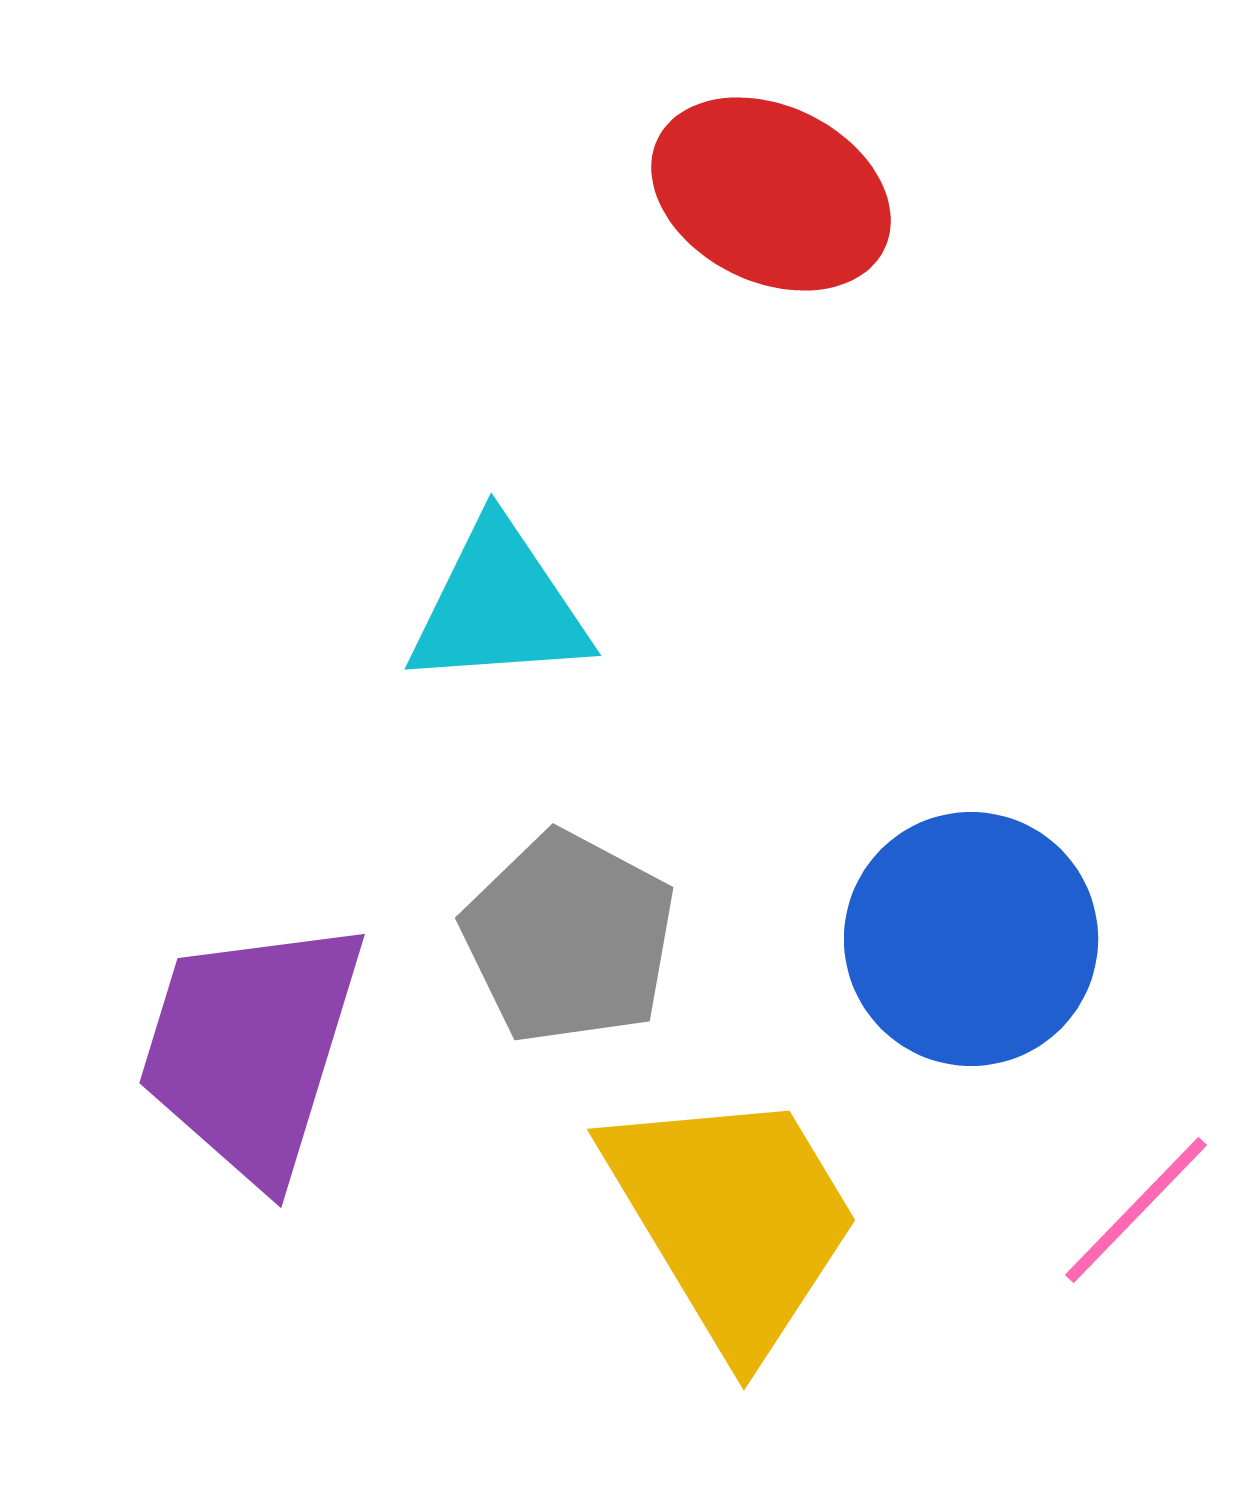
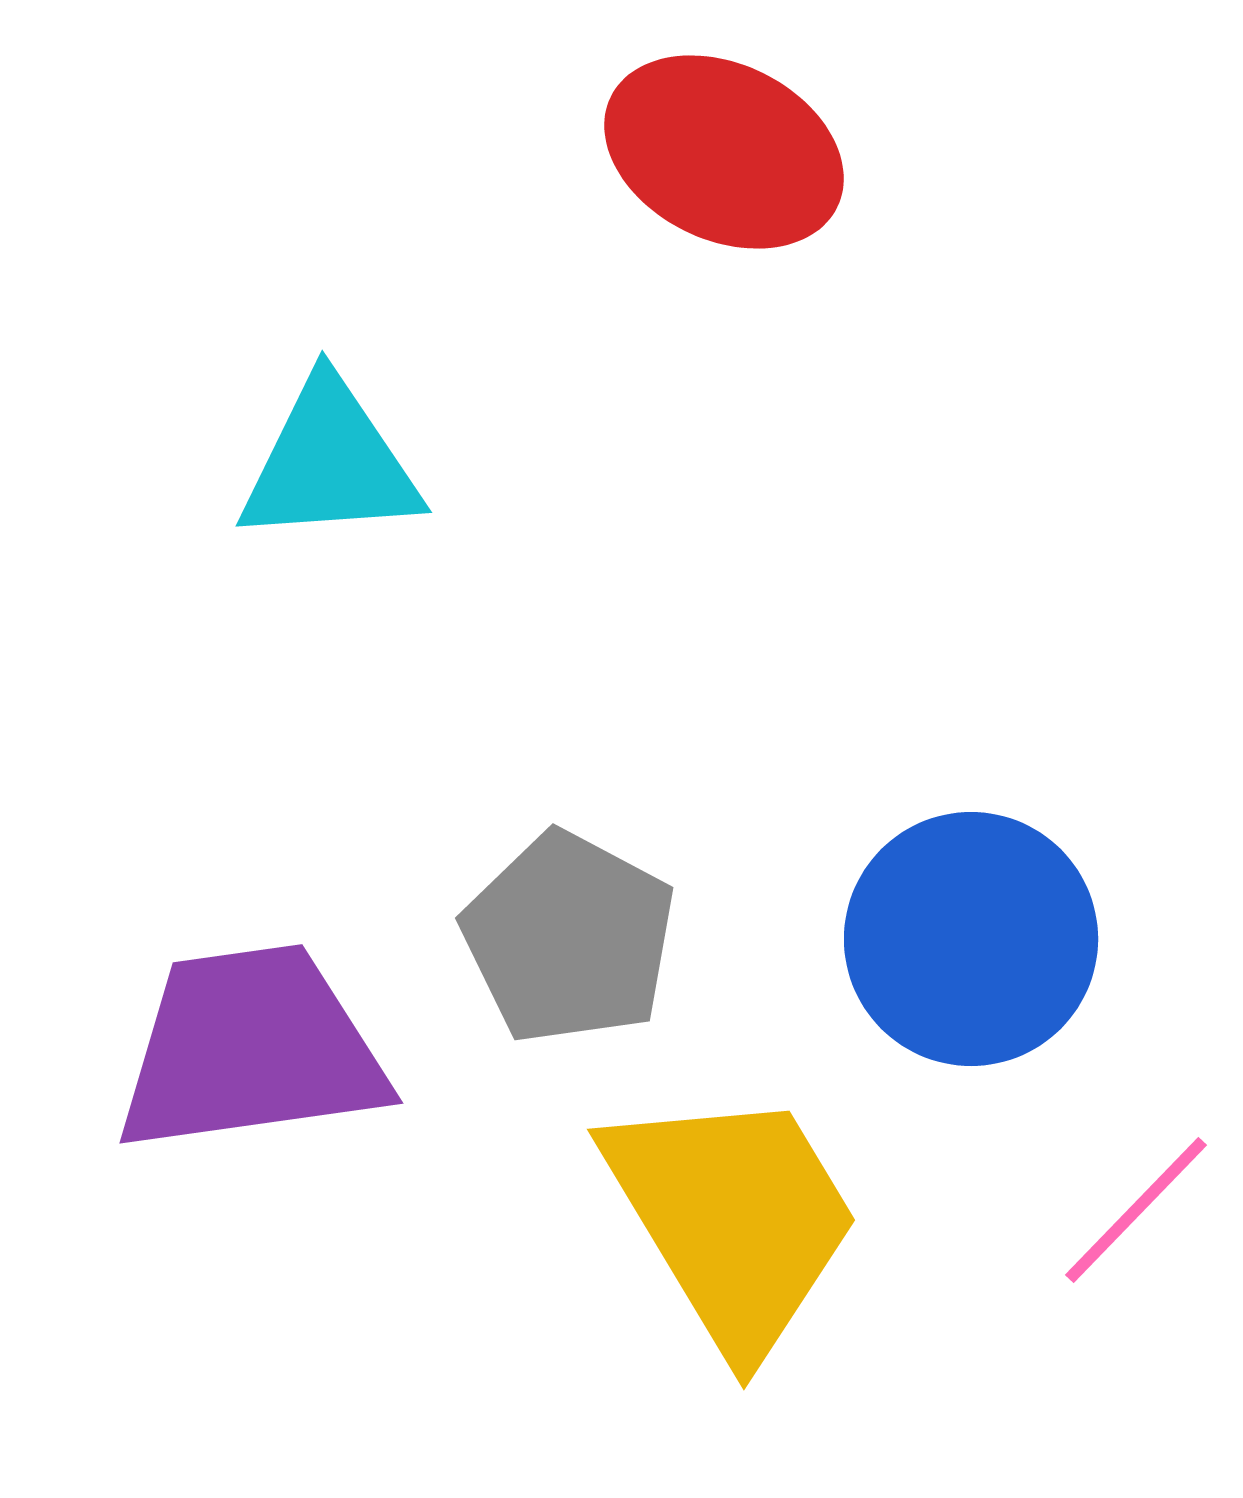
red ellipse: moved 47 px left, 42 px up
cyan triangle: moved 169 px left, 143 px up
purple trapezoid: rotated 65 degrees clockwise
